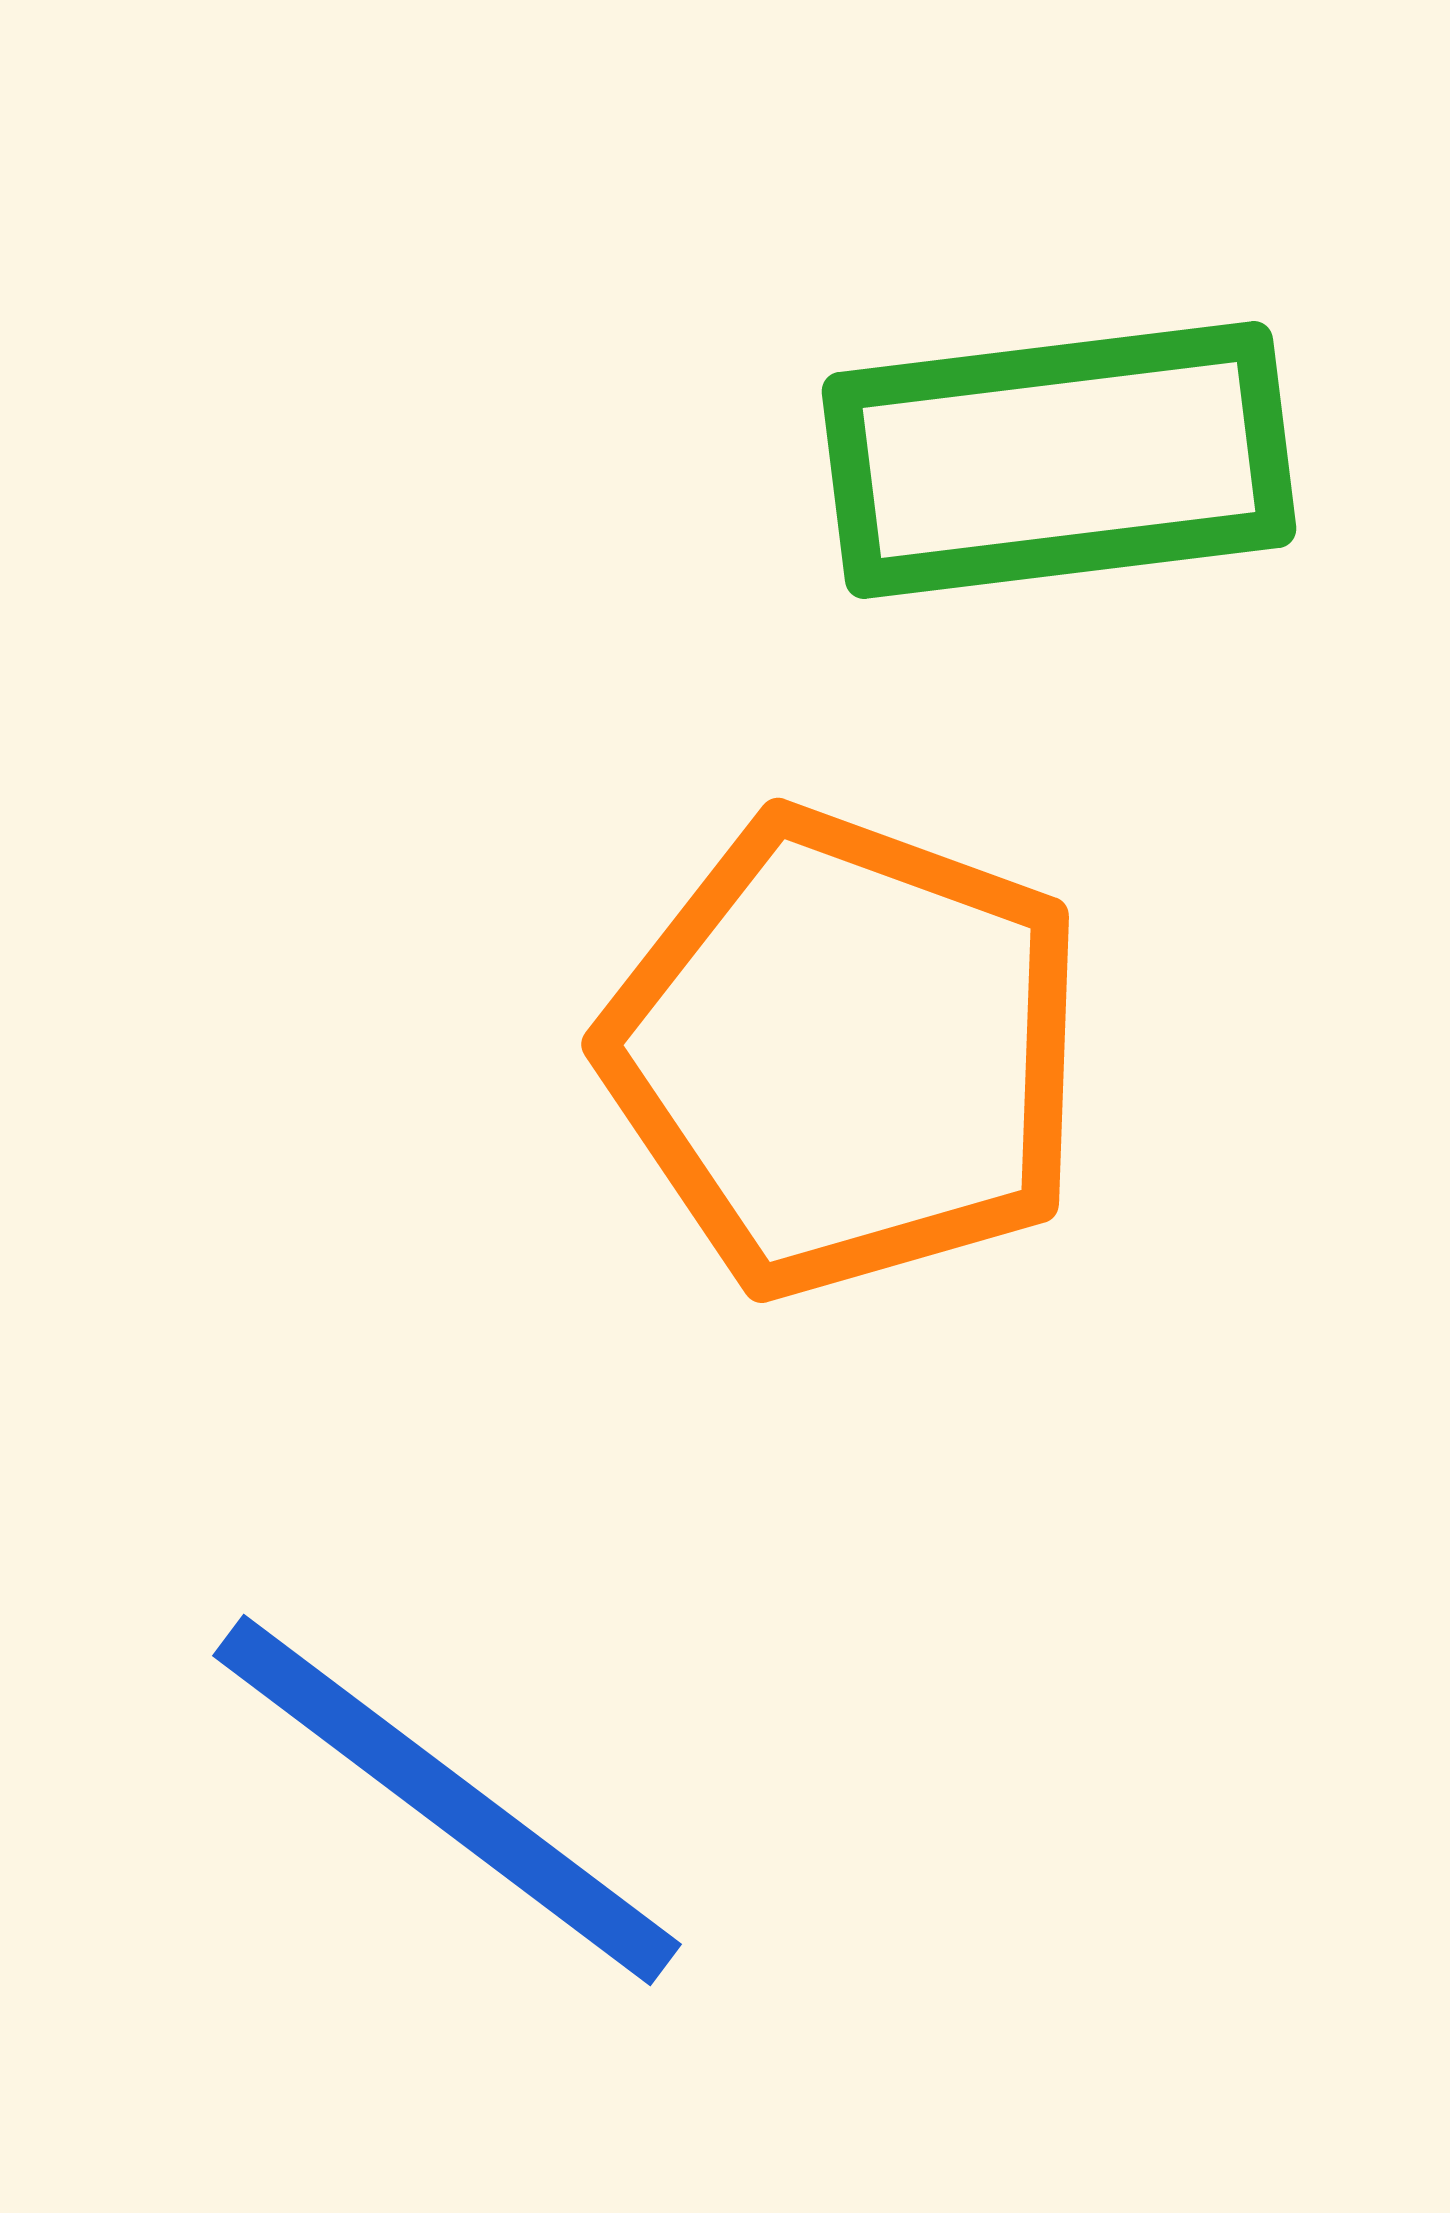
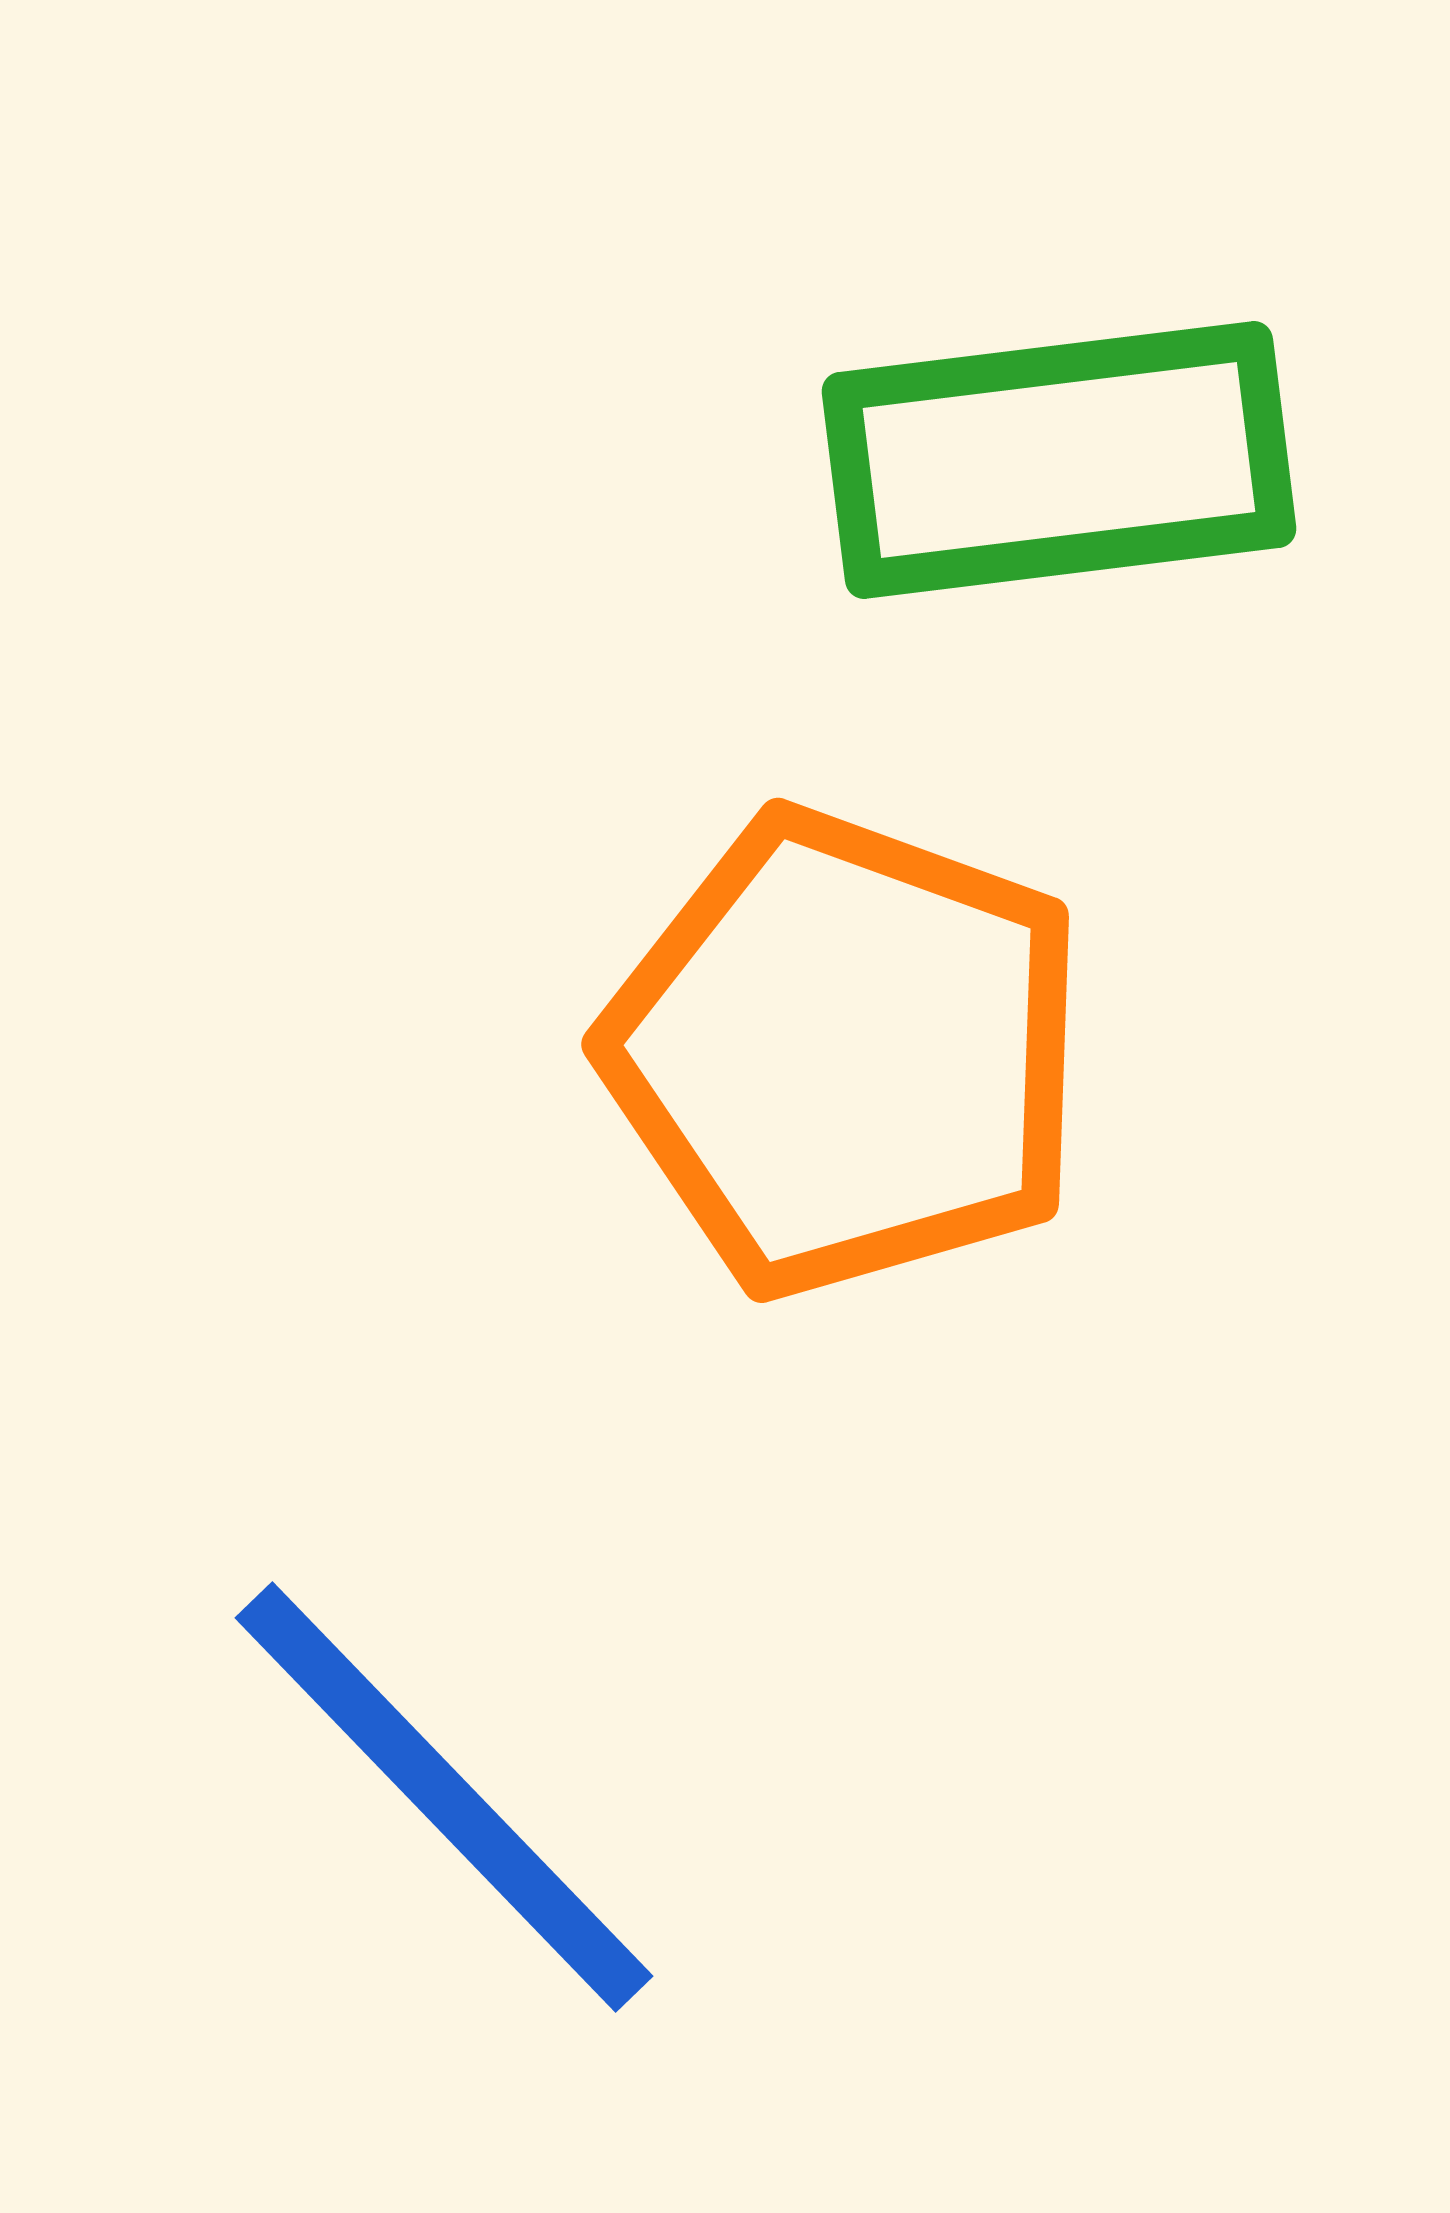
blue line: moved 3 px left, 3 px up; rotated 9 degrees clockwise
